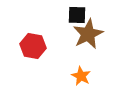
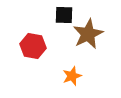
black square: moved 13 px left
orange star: moved 9 px left; rotated 24 degrees clockwise
